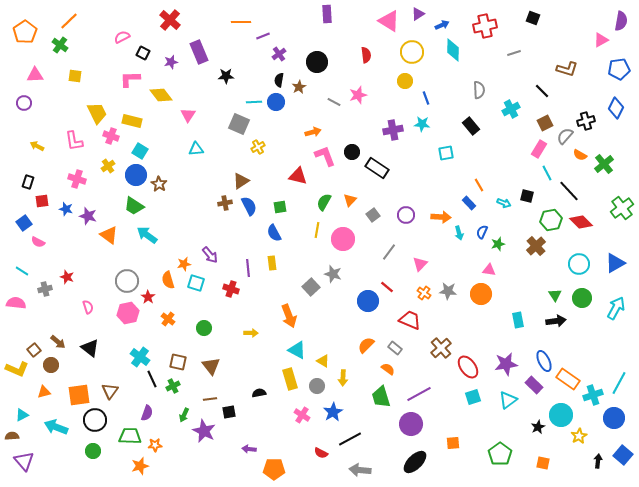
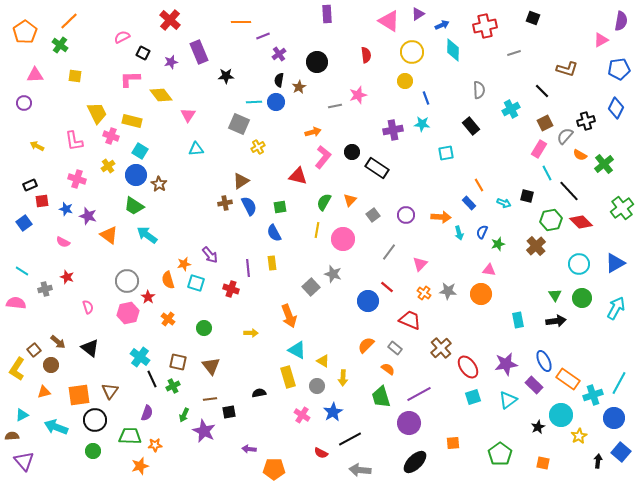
gray line at (334, 102): moved 1 px right, 4 px down; rotated 40 degrees counterclockwise
pink L-shape at (325, 156): moved 2 px left, 1 px down; rotated 60 degrees clockwise
black rectangle at (28, 182): moved 2 px right, 3 px down; rotated 48 degrees clockwise
pink semicircle at (38, 242): moved 25 px right
yellow L-shape at (17, 369): rotated 100 degrees clockwise
yellow rectangle at (290, 379): moved 2 px left, 2 px up
purple circle at (411, 424): moved 2 px left, 1 px up
blue square at (623, 455): moved 2 px left, 3 px up
